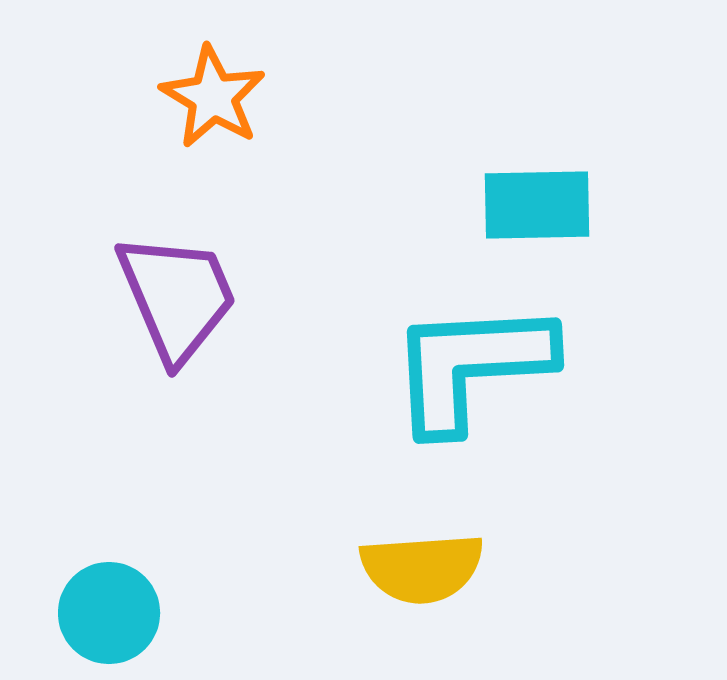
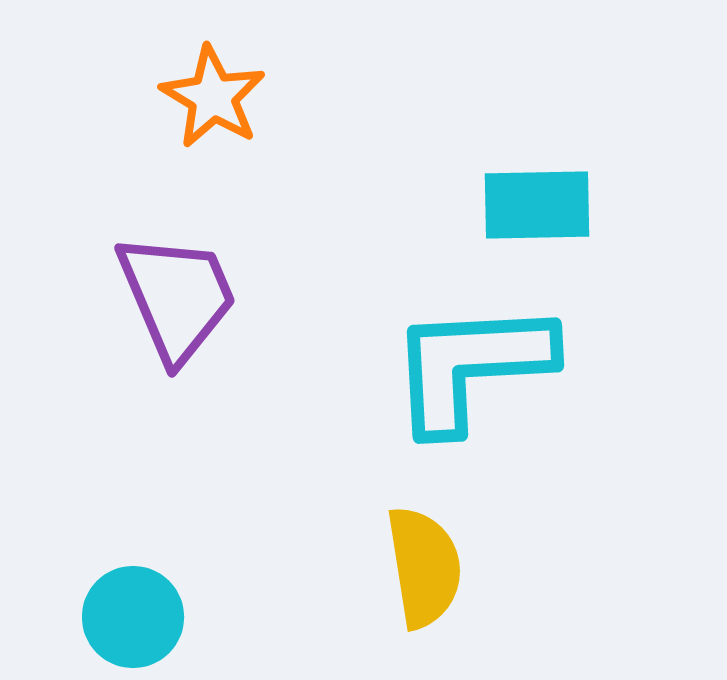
yellow semicircle: moved 2 px right, 1 px up; rotated 95 degrees counterclockwise
cyan circle: moved 24 px right, 4 px down
